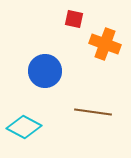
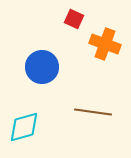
red square: rotated 12 degrees clockwise
blue circle: moved 3 px left, 4 px up
cyan diamond: rotated 44 degrees counterclockwise
